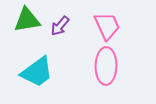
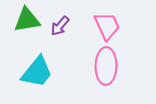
cyan trapezoid: rotated 15 degrees counterclockwise
